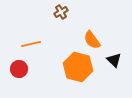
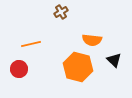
orange semicircle: rotated 48 degrees counterclockwise
